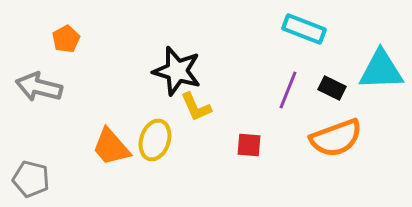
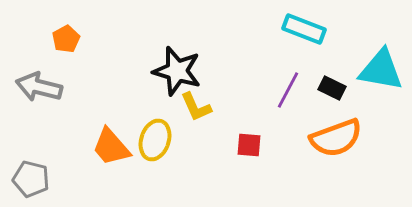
cyan triangle: rotated 12 degrees clockwise
purple line: rotated 6 degrees clockwise
